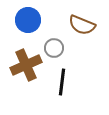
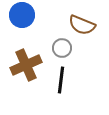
blue circle: moved 6 px left, 5 px up
gray circle: moved 8 px right
black line: moved 1 px left, 2 px up
